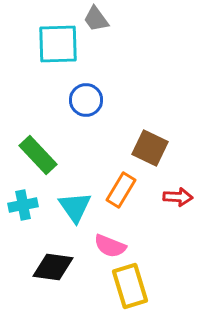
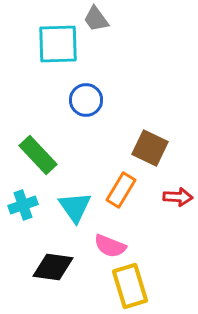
cyan cross: rotated 8 degrees counterclockwise
